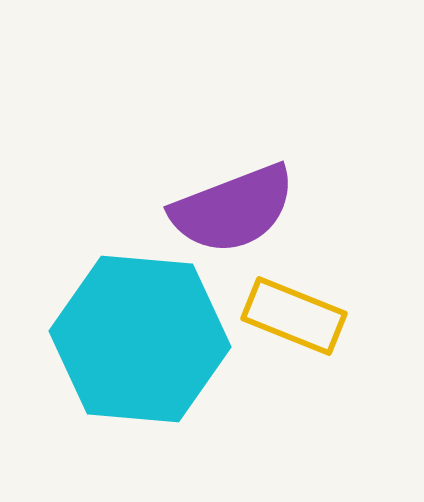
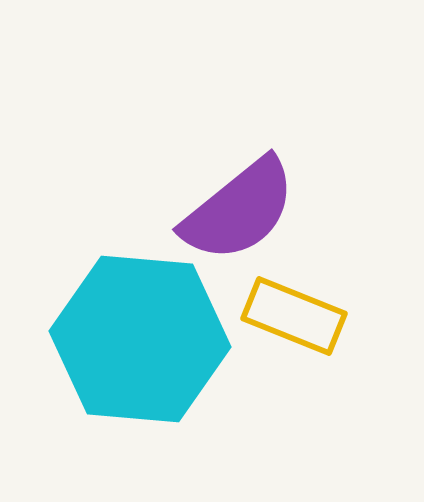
purple semicircle: moved 6 px right, 1 px down; rotated 18 degrees counterclockwise
